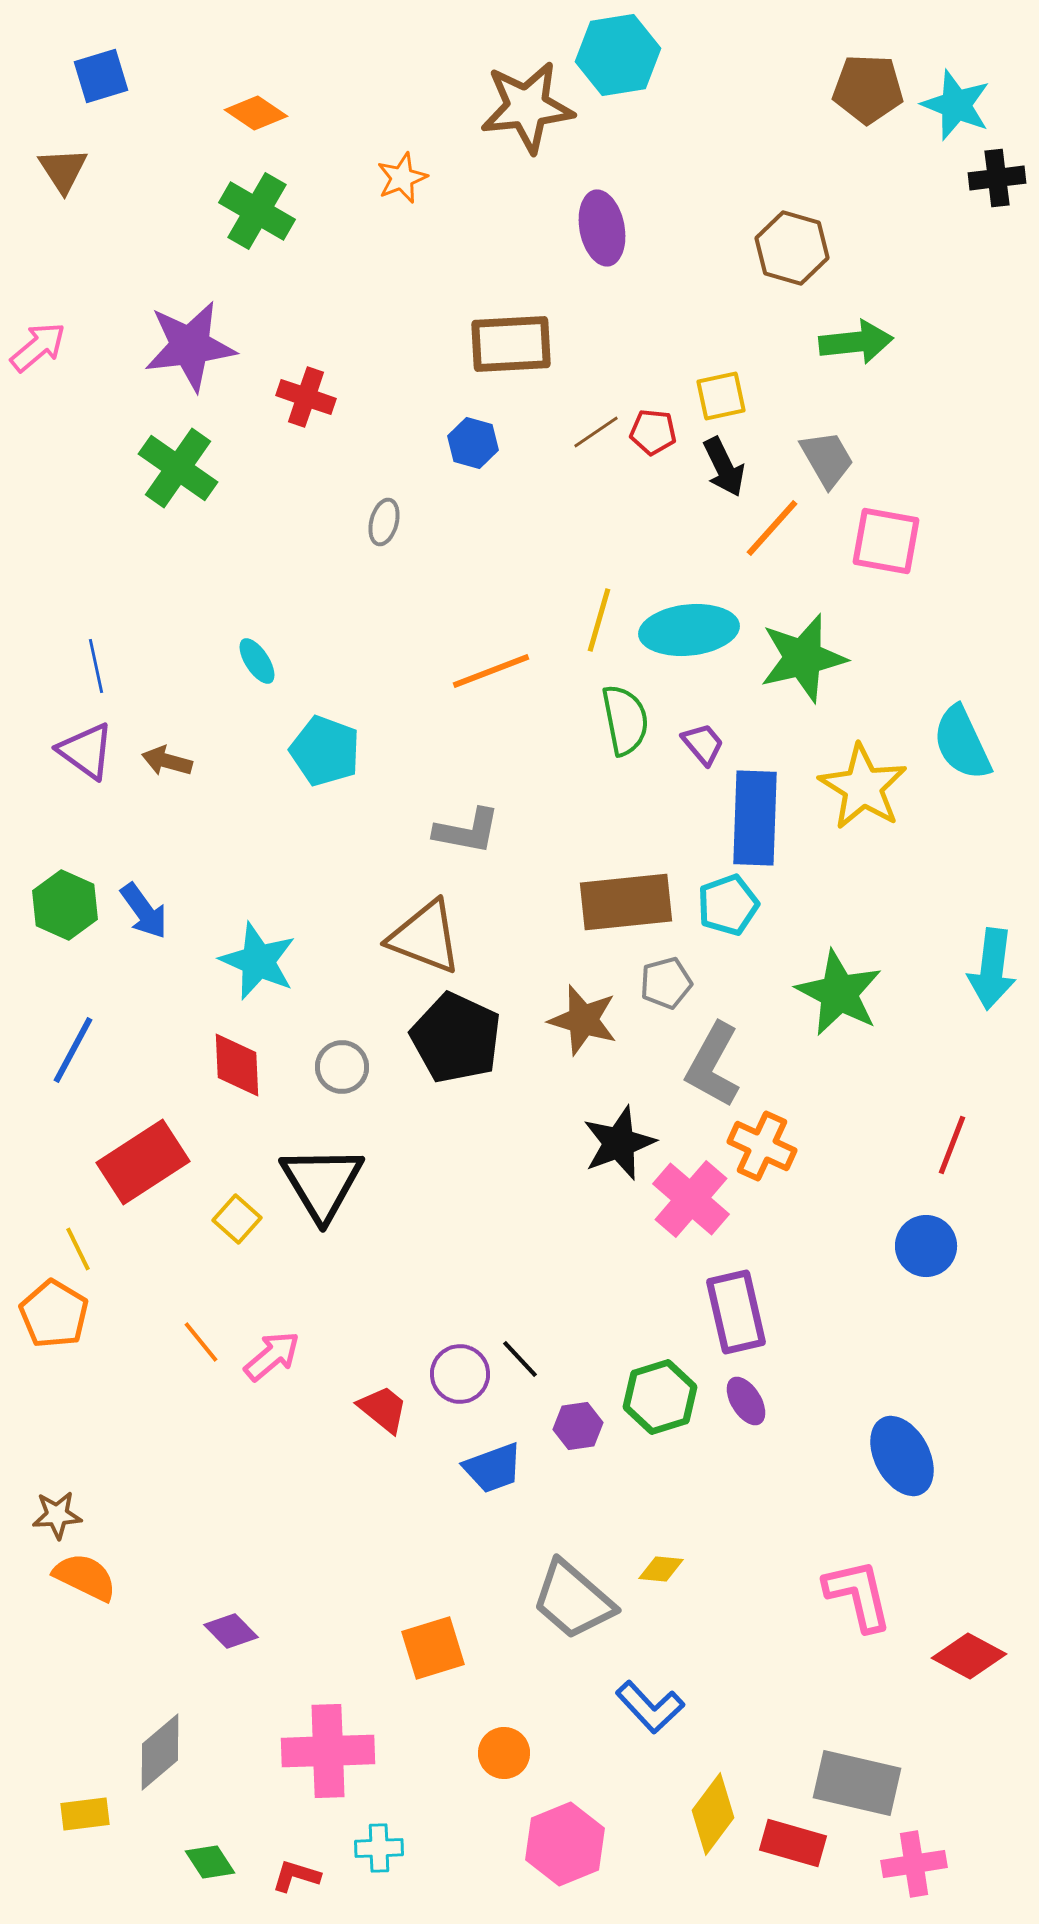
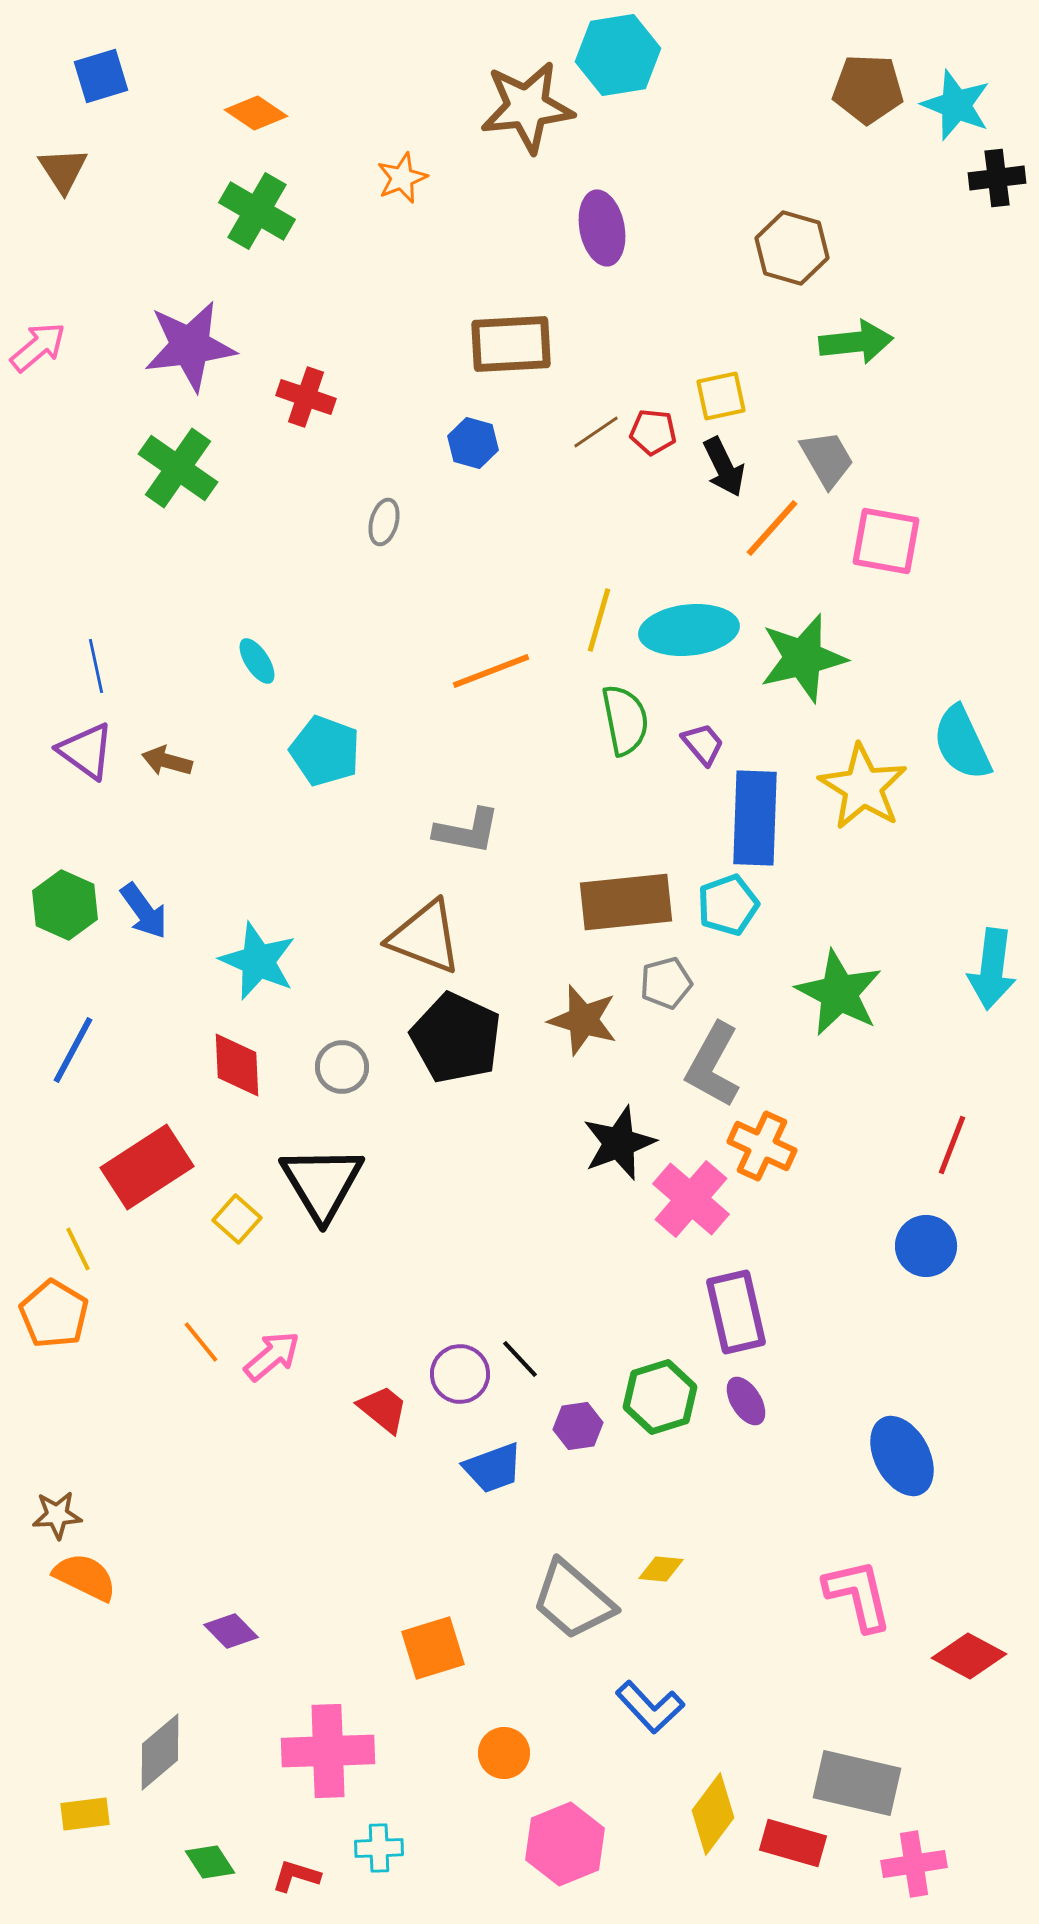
red rectangle at (143, 1162): moved 4 px right, 5 px down
